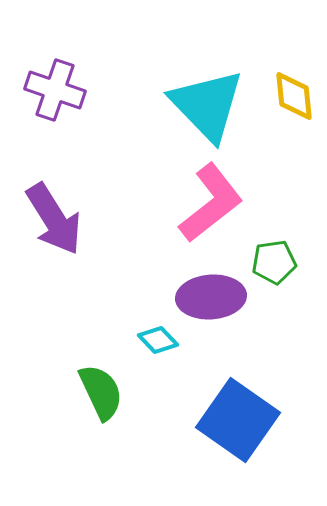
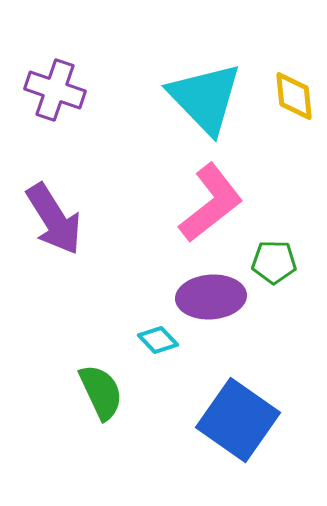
cyan triangle: moved 2 px left, 7 px up
green pentagon: rotated 9 degrees clockwise
